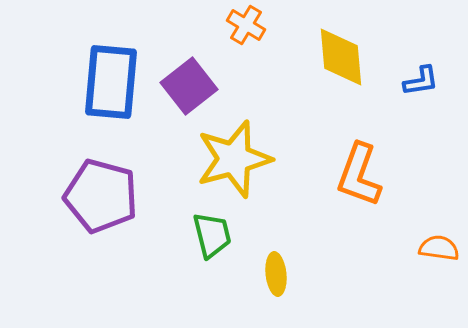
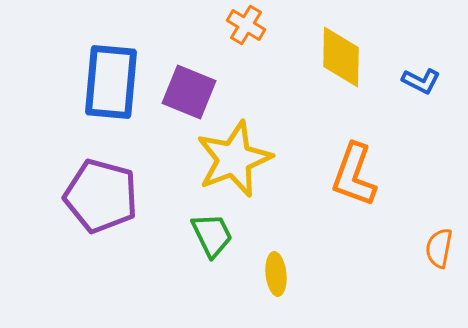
yellow diamond: rotated 6 degrees clockwise
blue L-shape: rotated 36 degrees clockwise
purple square: moved 6 px down; rotated 30 degrees counterclockwise
yellow star: rotated 6 degrees counterclockwise
orange L-shape: moved 5 px left
green trapezoid: rotated 12 degrees counterclockwise
orange semicircle: rotated 87 degrees counterclockwise
